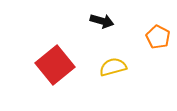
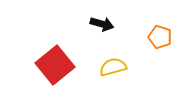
black arrow: moved 3 px down
orange pentagon: moved 2 px right; rotated 10 degrees counterclockwise
